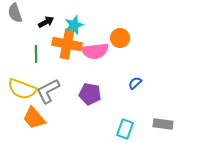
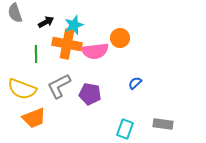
gray L-shape: moved 11 px right, 5 px up
orange trapezoid: rotated 70 degrees counterclockwise
